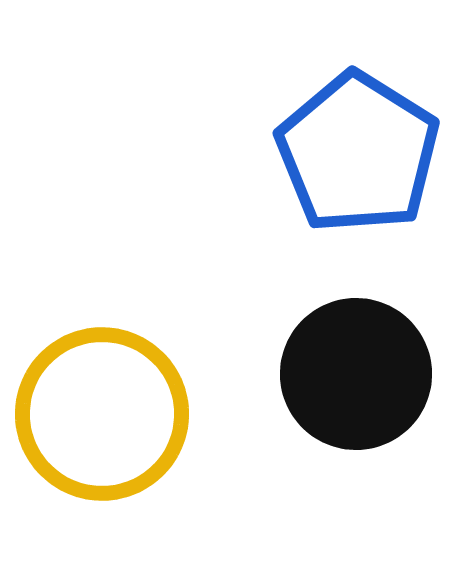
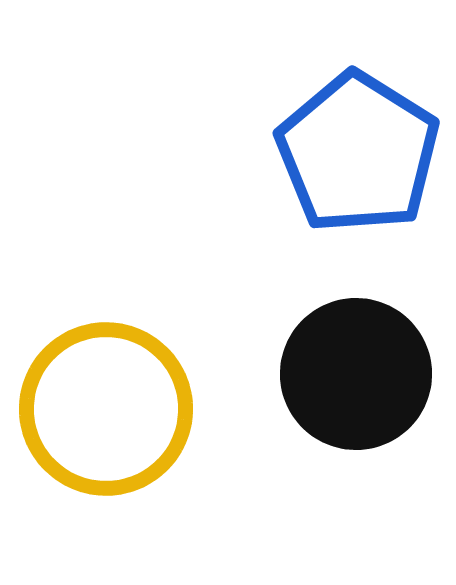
yellow circle: moved 4 px right, 5 px up
